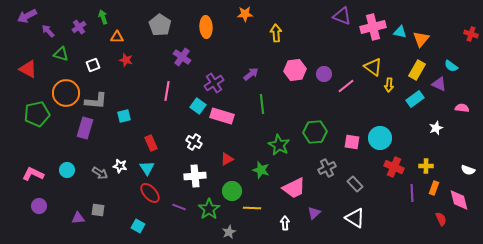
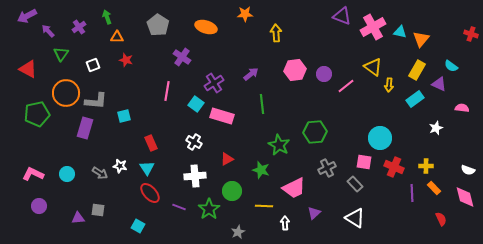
green arrow at (103, 17): moved 4 px right
gray pentagon at (160, 25): moved 2 px left
orange ellipse at (206, 27): rotated 70 degrees counterclockwise
pink cross at (373, 27): rotated 15 degrees counterclockwise
green triangle at (61, 54): rotated 49 degrees clockwise
cyan square at (198, 106): moved 2 px left, 2 px up
pink square at (352, 142): moved 12 px right, 20 px down
cyan circle at (67, 170): moved 4 px down
orange rectangle at (434, 188): rotated 64 degrees counterclockwise
pink diamond at (459, 200): moved 6 px right, 3 px up
yellow line at (252, 208): moved 12 px right, 2 px up
gray star at (229, 232): moved 9 px right
